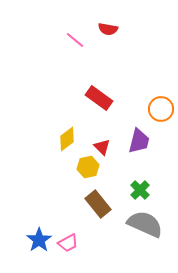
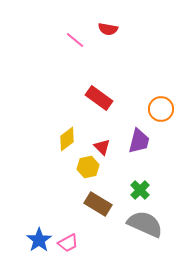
brown rectangle: rotated 20 degrees counterclockwise
